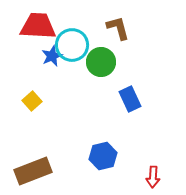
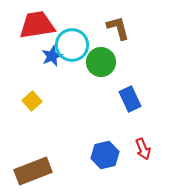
red trapezoid: moved 1 px left, 1 px up; rotated 12 degrees counterclockwise
blue hexagon: moved 2 px right, 1 px up
red arrow: moved 10 px left, 28 px up; rotated 25 degrees counterclockwise
